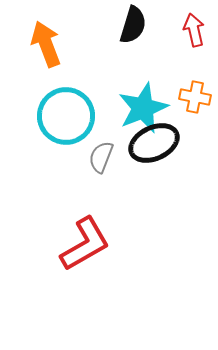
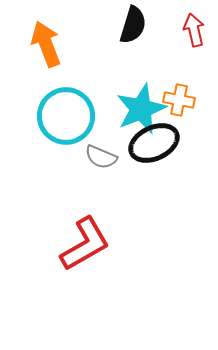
orange cross: moved 16 px left, 3 px down
cyan star: moved 2 px left, 1 px down
gray semicircle: rotated 88 degrees counterclockwise
